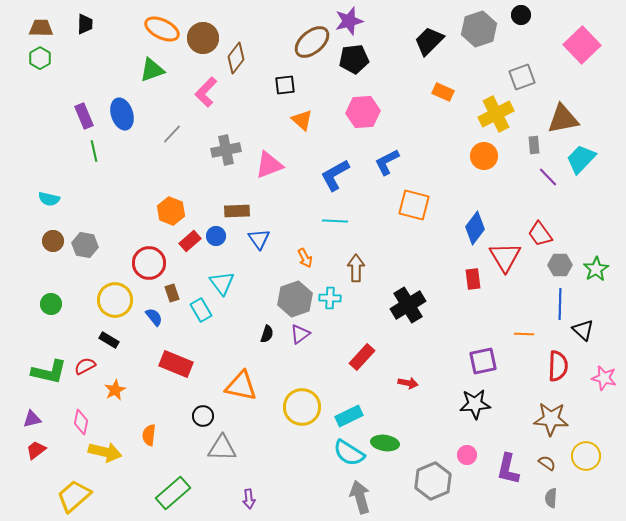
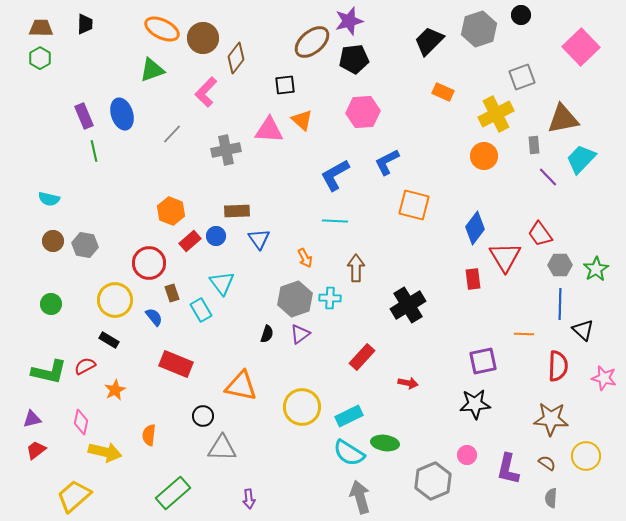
pink square at (582, 45): moved 1 px left, 2 px down
pink triangle at (269, 165): moved 35 px up; rotated 24 degrees clockwise
